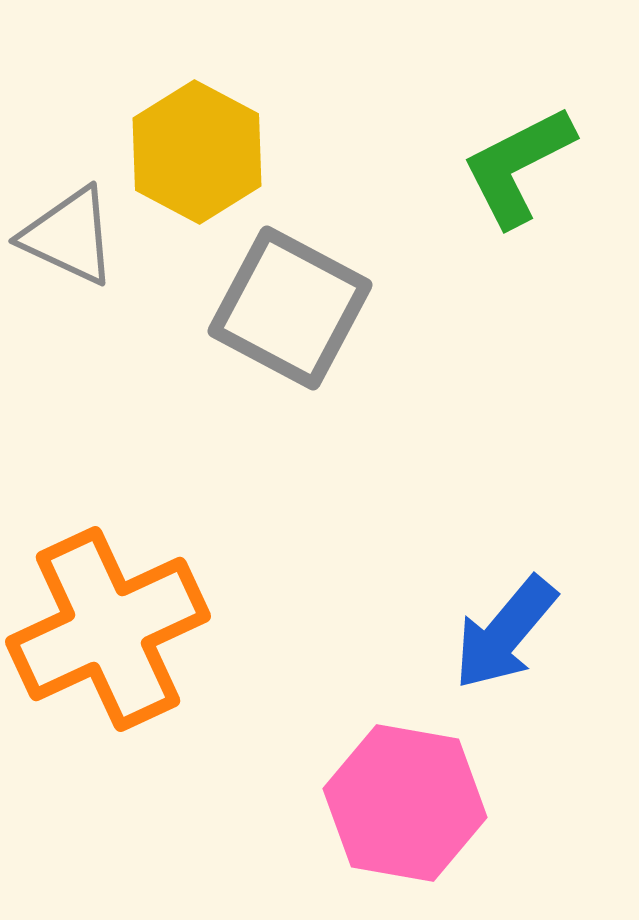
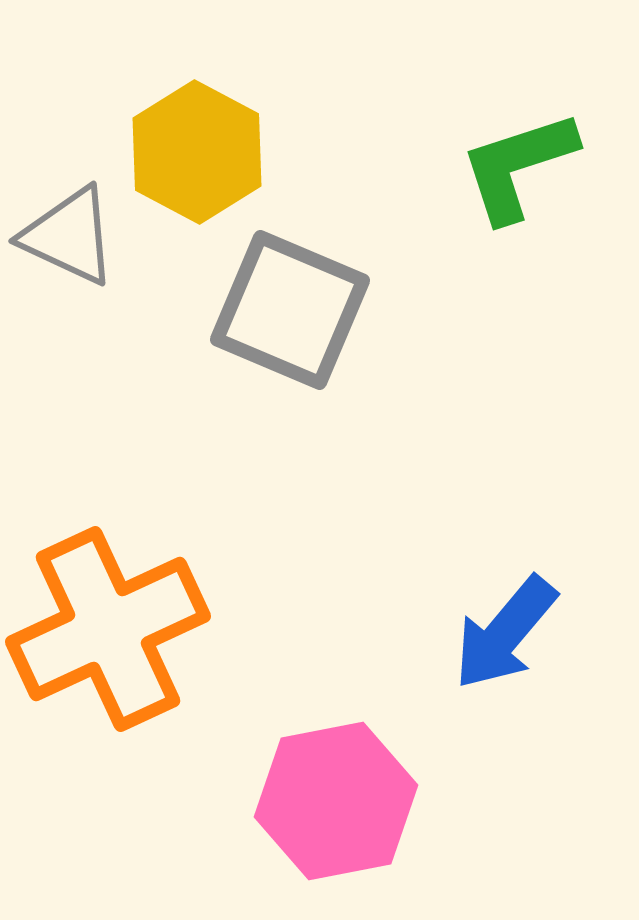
green L-shape: rotated 9 degrees clockwise
gray square: moved 2 px down; rotated 5 degrees counterclockwise
pink hexagon: moved 69 px left, 2 px up; rotated 21 degrees counterclockwise
